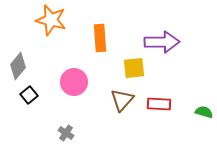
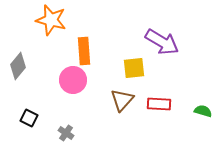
orange rectangle: moved 16 px left, 13 px down
purple arrow: rotated 32 degrees clockwise
pink circle: moved 1 px left, 2 px up
black square: moved 23 px down; rotated 24 degrees counterclockwise
green semicircle: moved 1 px left, 1 px up
